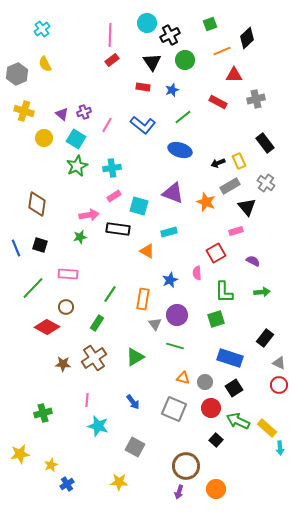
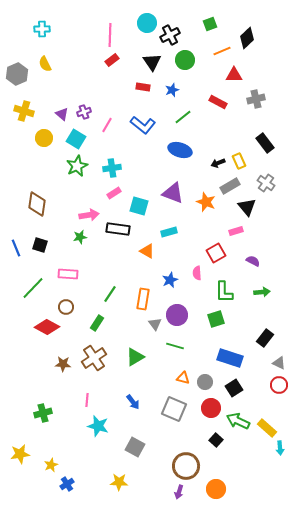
cyan cross at (42, 29): rotated 35 degrees clockwise
pink rectangle at (114, 196): moved 3 px up
